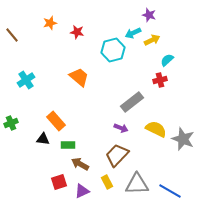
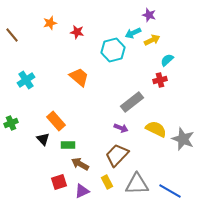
black triangle: rotated 40 degrees clockwise
